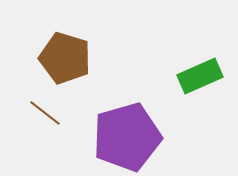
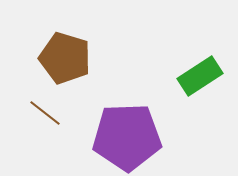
green rectangle: rotated 9 degrees counterclockwise
purple pentagon: rotated 14 degrees clockwise
